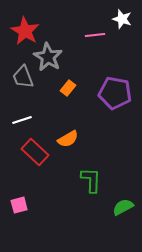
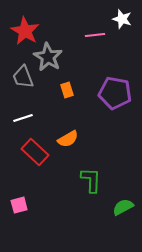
orange rectangle: moved 1 px left, 2 px down; rotated 56 degrees counterclockwise
white line: moved 1 px right, 2 px up
